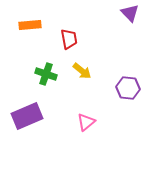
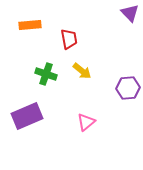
purple hexagon: rotated 10 degrees counterclockwise
